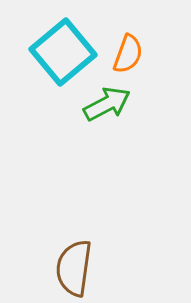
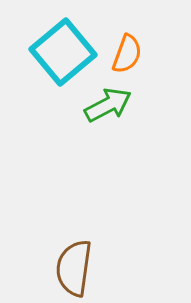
orange semicircle: moved 1 px left
green arrow: moved 1 px right, 1 px down
